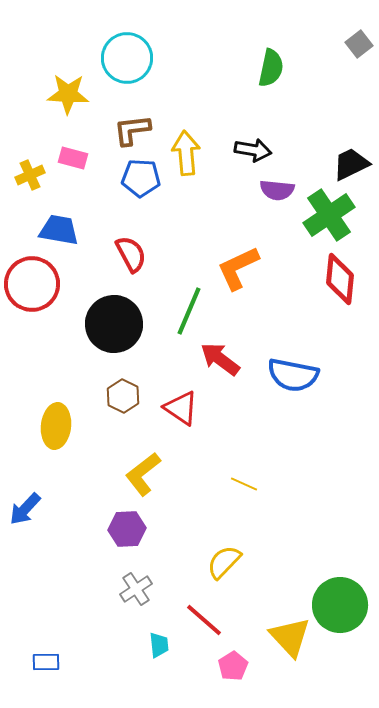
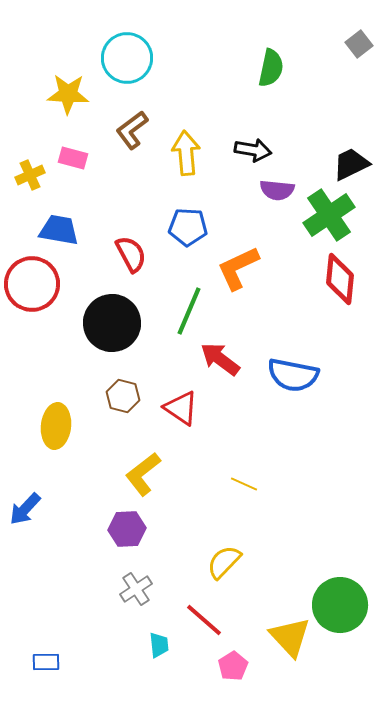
brown L-shape: rotated 30 degrees counterclockwise
blue pentagon: moved 47 px right, 49 px down
black circle: moved 2 px left, 1 px up
brown hexagon: rotated 12 degrees counterclockwise
